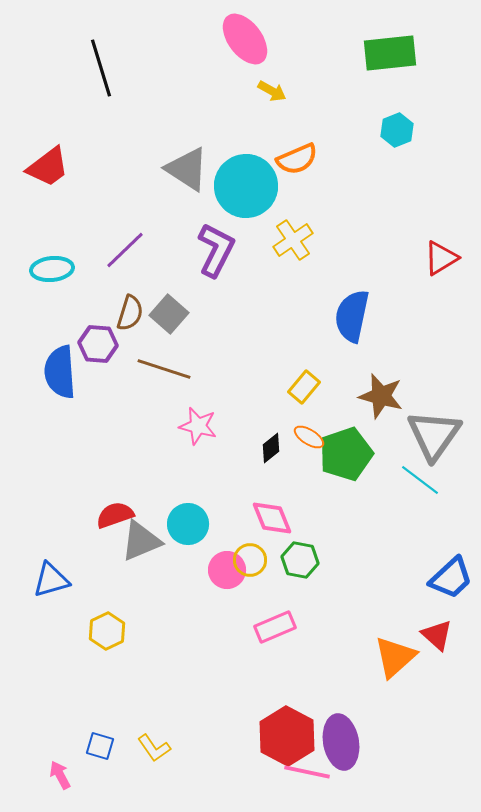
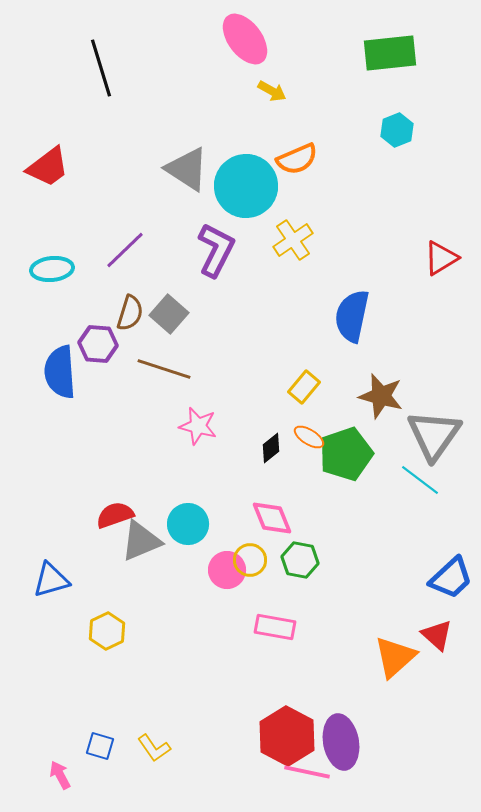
pink rectangle at (275, 627): rotated 33 degrees clockwise
